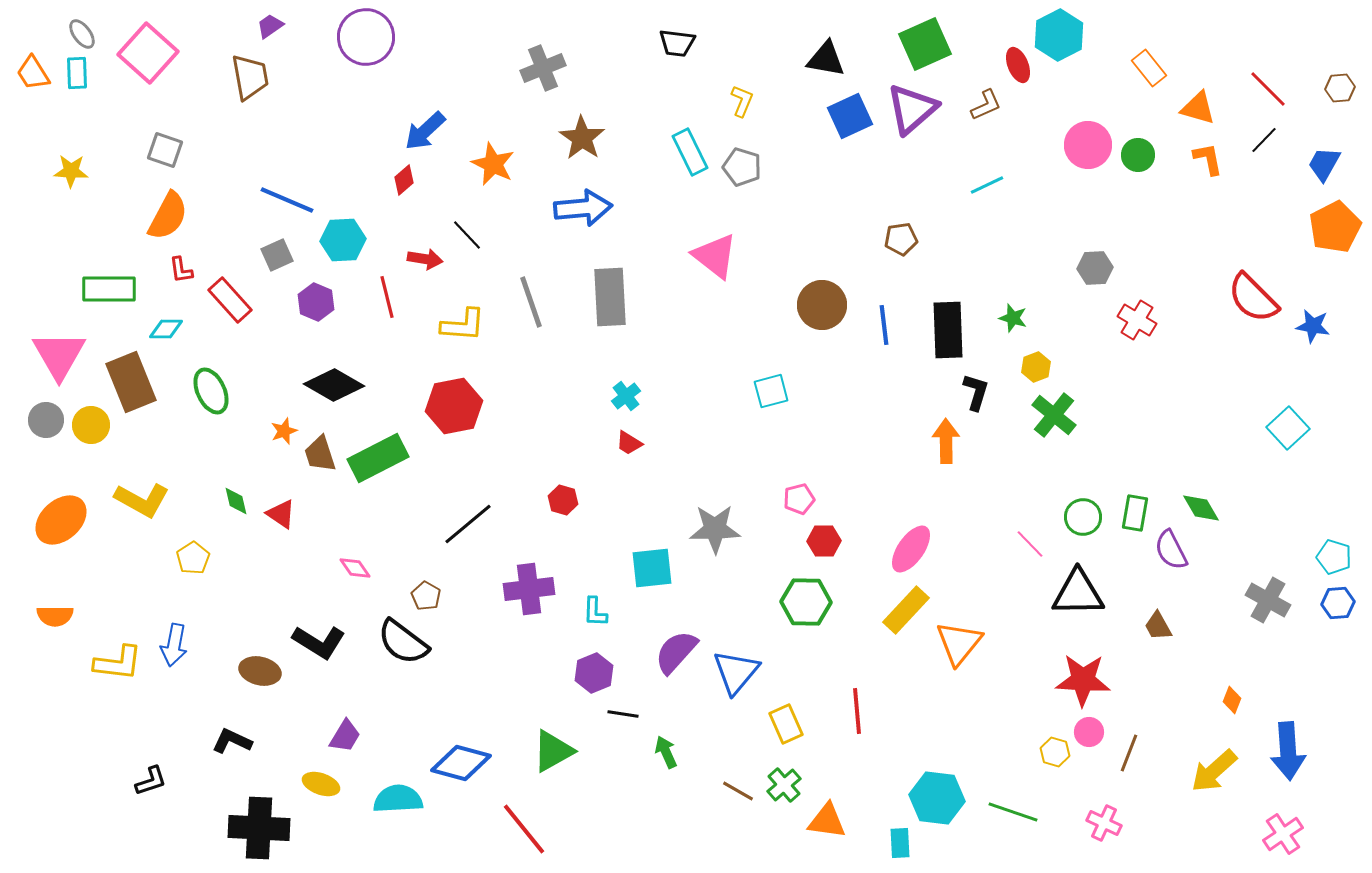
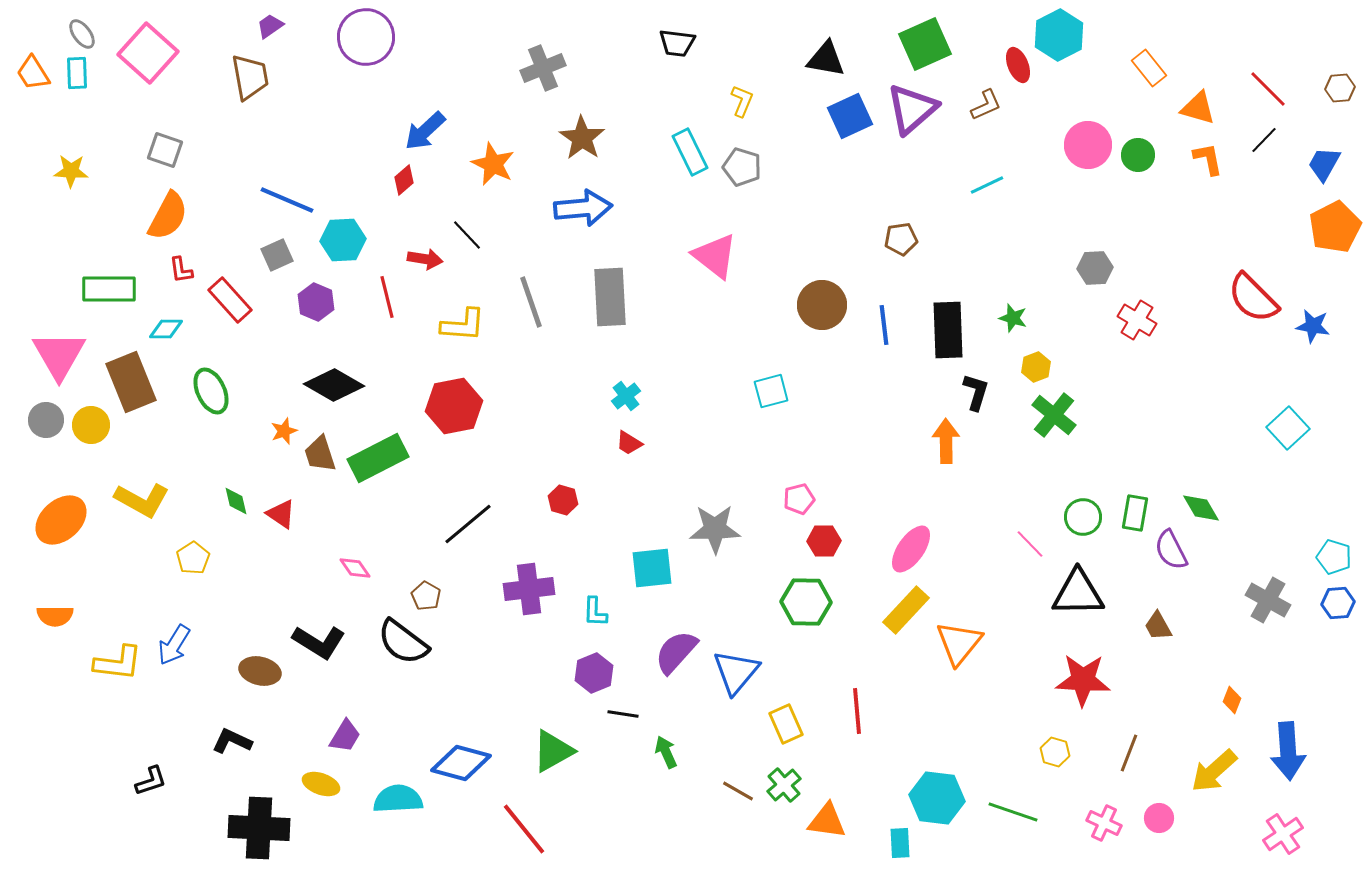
blue arrow at (174, 645): rotated 21 degrees clockwise
pink circle at (1089, 732): moved 70 px right, 86 px down
